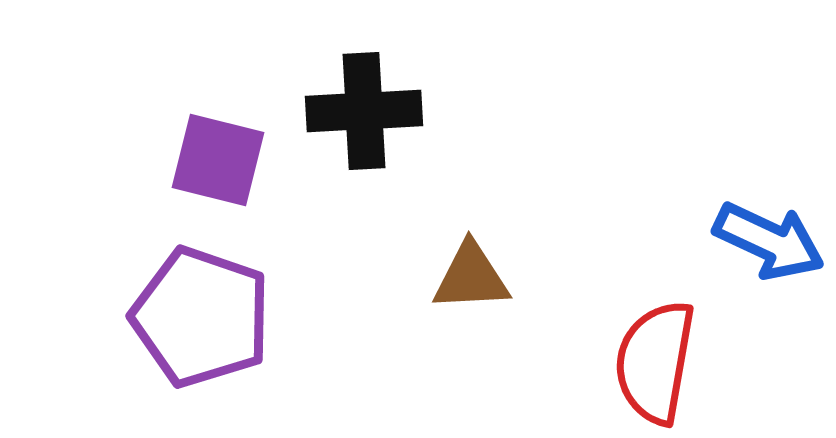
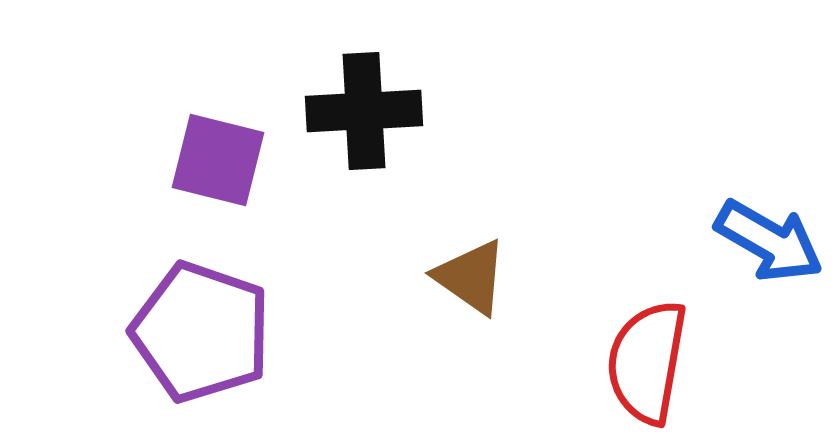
blue arrow: rotated 5 degrees clockwise
brown triangle: rotated 38 degrees clockwise
purple pentagon: moved 15 px down
red semicircle: moved 8 px left
